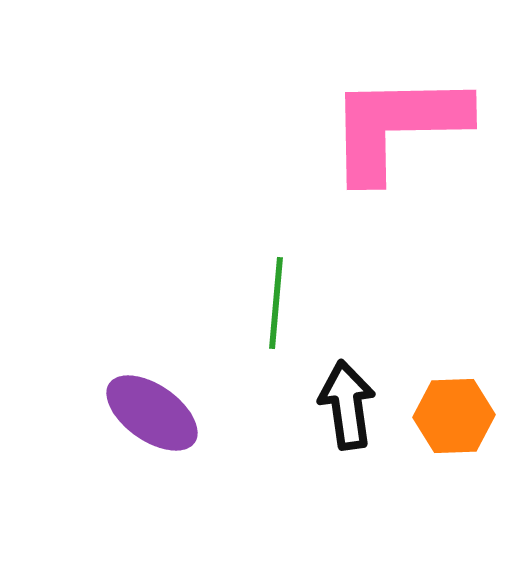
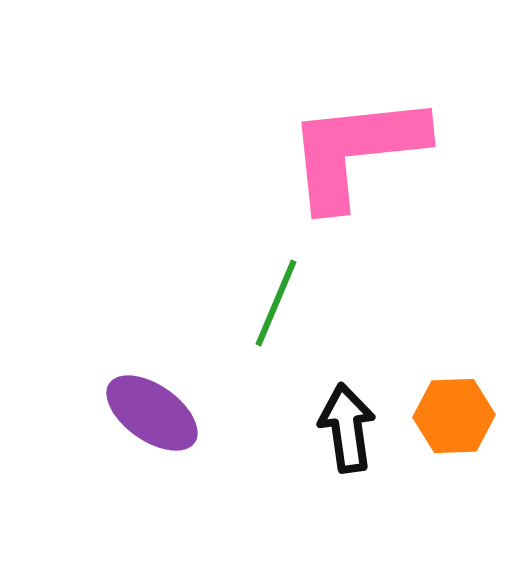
pink L-shape: moved 41 px left, 25 px down; rotated 5 degrees counterclockwise
green line: rotated 18 degrees clockwise
black arrow: moved 23 px down
